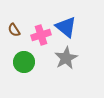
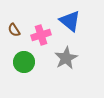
blue triangle: moved 4 px right, 6 px up
